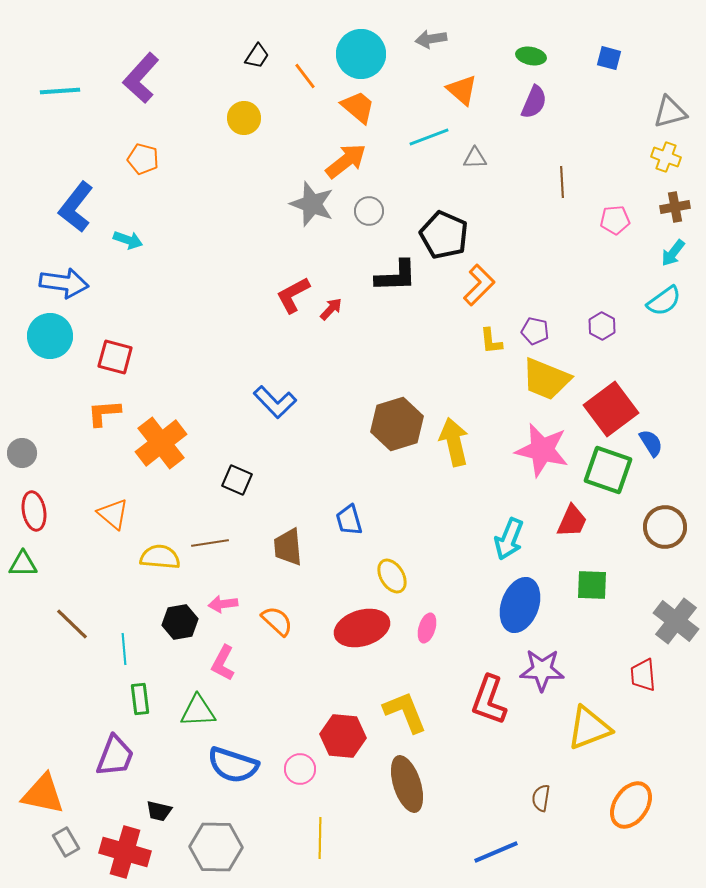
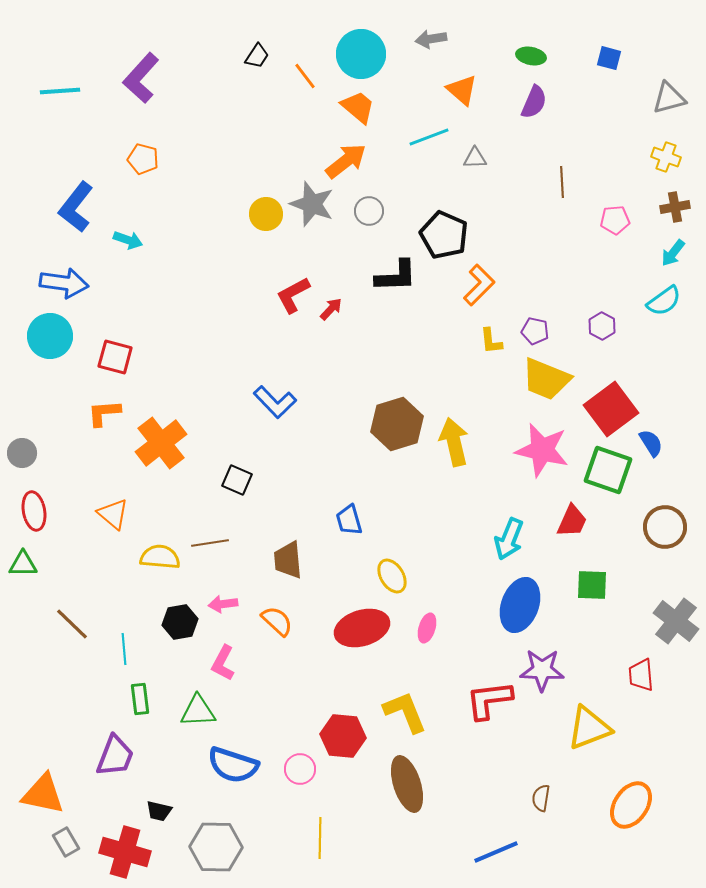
gray triangle at (670, 112): moved 1 px left, 14 px up
yellow circle at (244, 118): moved 22 px right, 96 px down
brown trapezoid at (288, 547): moved 13 px down
red trapezoid at (643, 675): moved 2 px left
red L-shape at (489, 700): rotated 63 degrees clockwise
